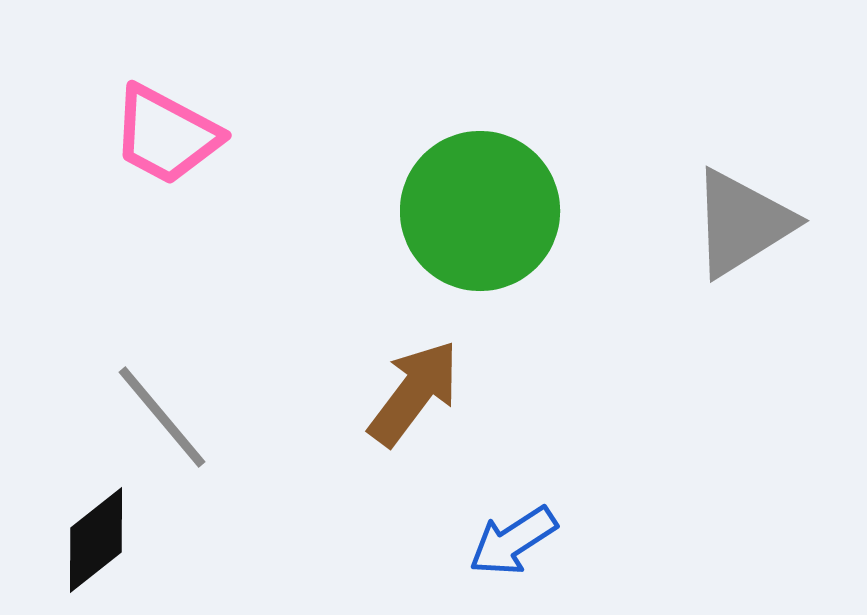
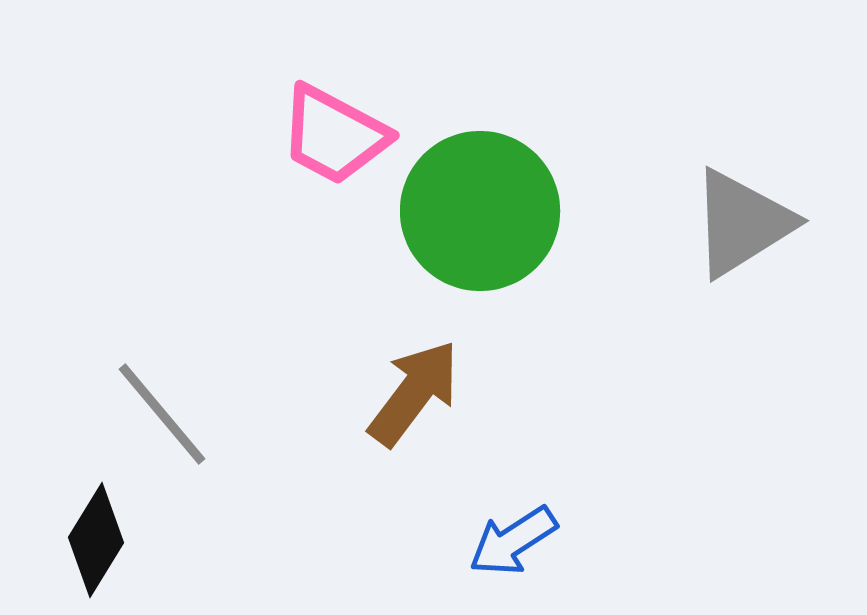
pink trapezoid: moved 168 px right
gray line: moved 3 px up
black diamond: rotated 20 degrees counterclockwise
